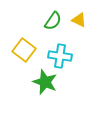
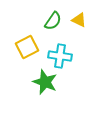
yellow square: moved 3 px right, 3 px up; rotated 25 degrees clockwise
